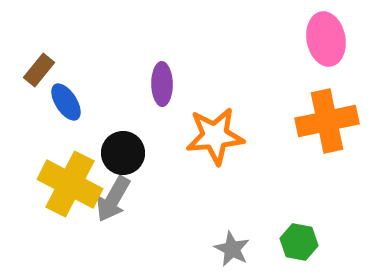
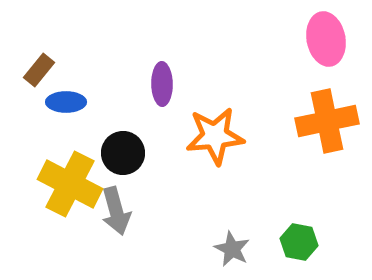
blue ellipse: rotated 57 degrees counterclockwise
gray arrow: moved 3 px right, 12 px down; rotated 45 degrees counterclockwise
